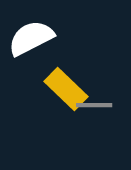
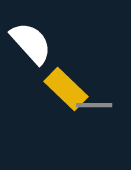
white semicircle: moved 5 px down; rotated 75 degrees clockwise
